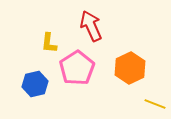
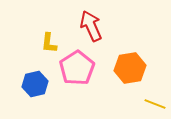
orange hexagon: rotated 16 degrees clockwise
